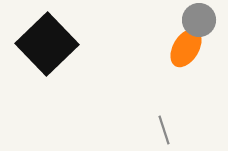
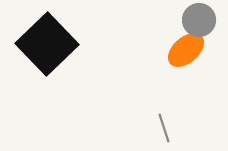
orange ellipse: moved 2 px down; rotated 18 degrees clockwise
gray line: moved 2 px up
